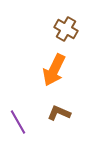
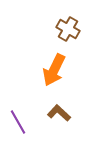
brown cross: moved 2 px right
brown L-shape: rotated 20 degrees clockwise
